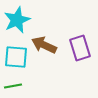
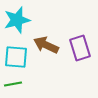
cyan star: rotated 8 degrees clockwise
brown arrow: moved 2 px right
green line: moved 2 px up
